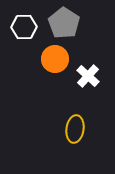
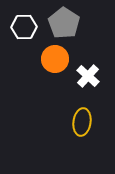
yellow ellipse: moved 7 px right, 7 px up
